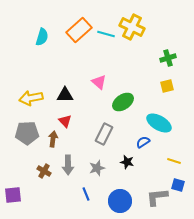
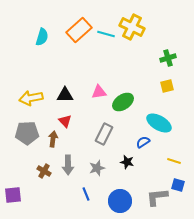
pink triangle: moved 10 px down; rotated 49 degrees counterclockwise
